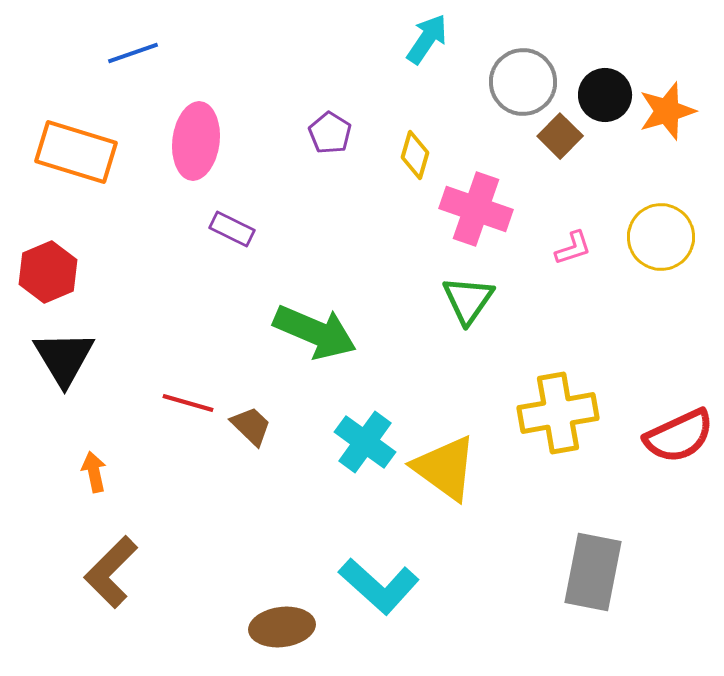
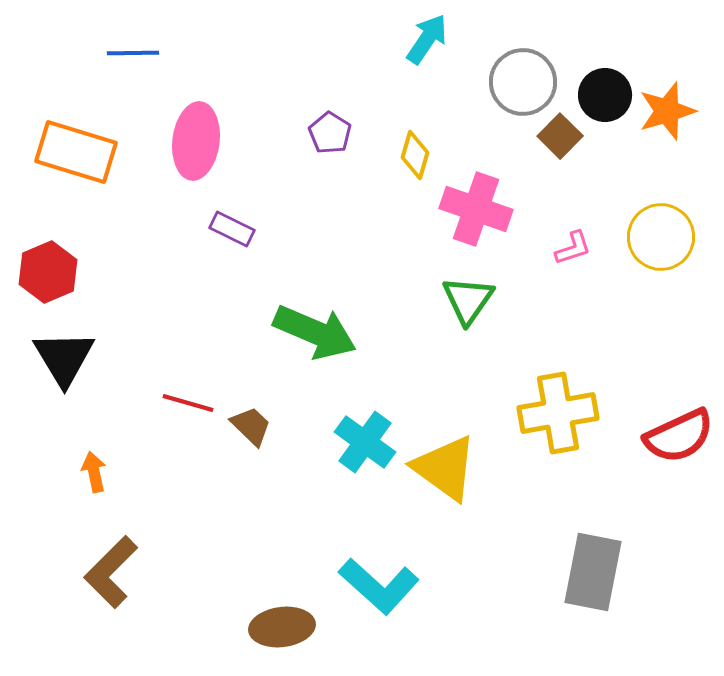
blue line: rotated 18 degrees clockwise
